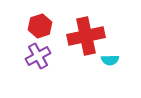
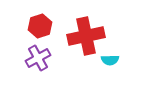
purple cross: moved 2 px down
